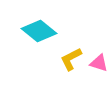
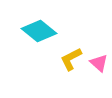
pink triangle: rotated 24 degrees clockwise
